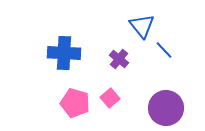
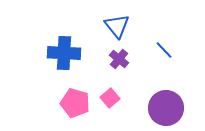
blue triangle: moved 25 px left
